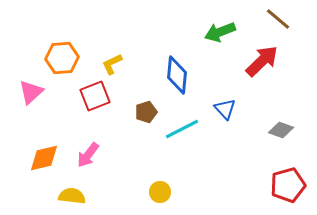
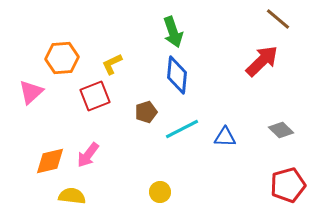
green arrow: moved 47 px left; rotated 88 degrees counterclockwise
blue triangle: moved 28 px down; rotated 45 degrees counterclockwise
gray diamond: rotated 25 degrees clockwise
orange diamond: moved 6 px right, 3 px down
